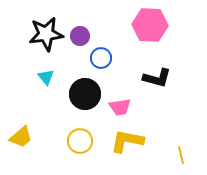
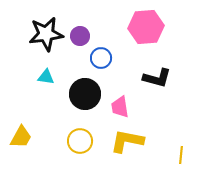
pink hexagon: moved 4 px left, 2 px down; rotated 8 degrees counterclockwise
cyan triangle: rotated 42 degrees counterclockwise
pink trapezoid: rotated 90 degrees clockwise
yellow trapezoid: rotated 20 degrees counterclockwise
yellow line: rotated 18 degrees clockwise
